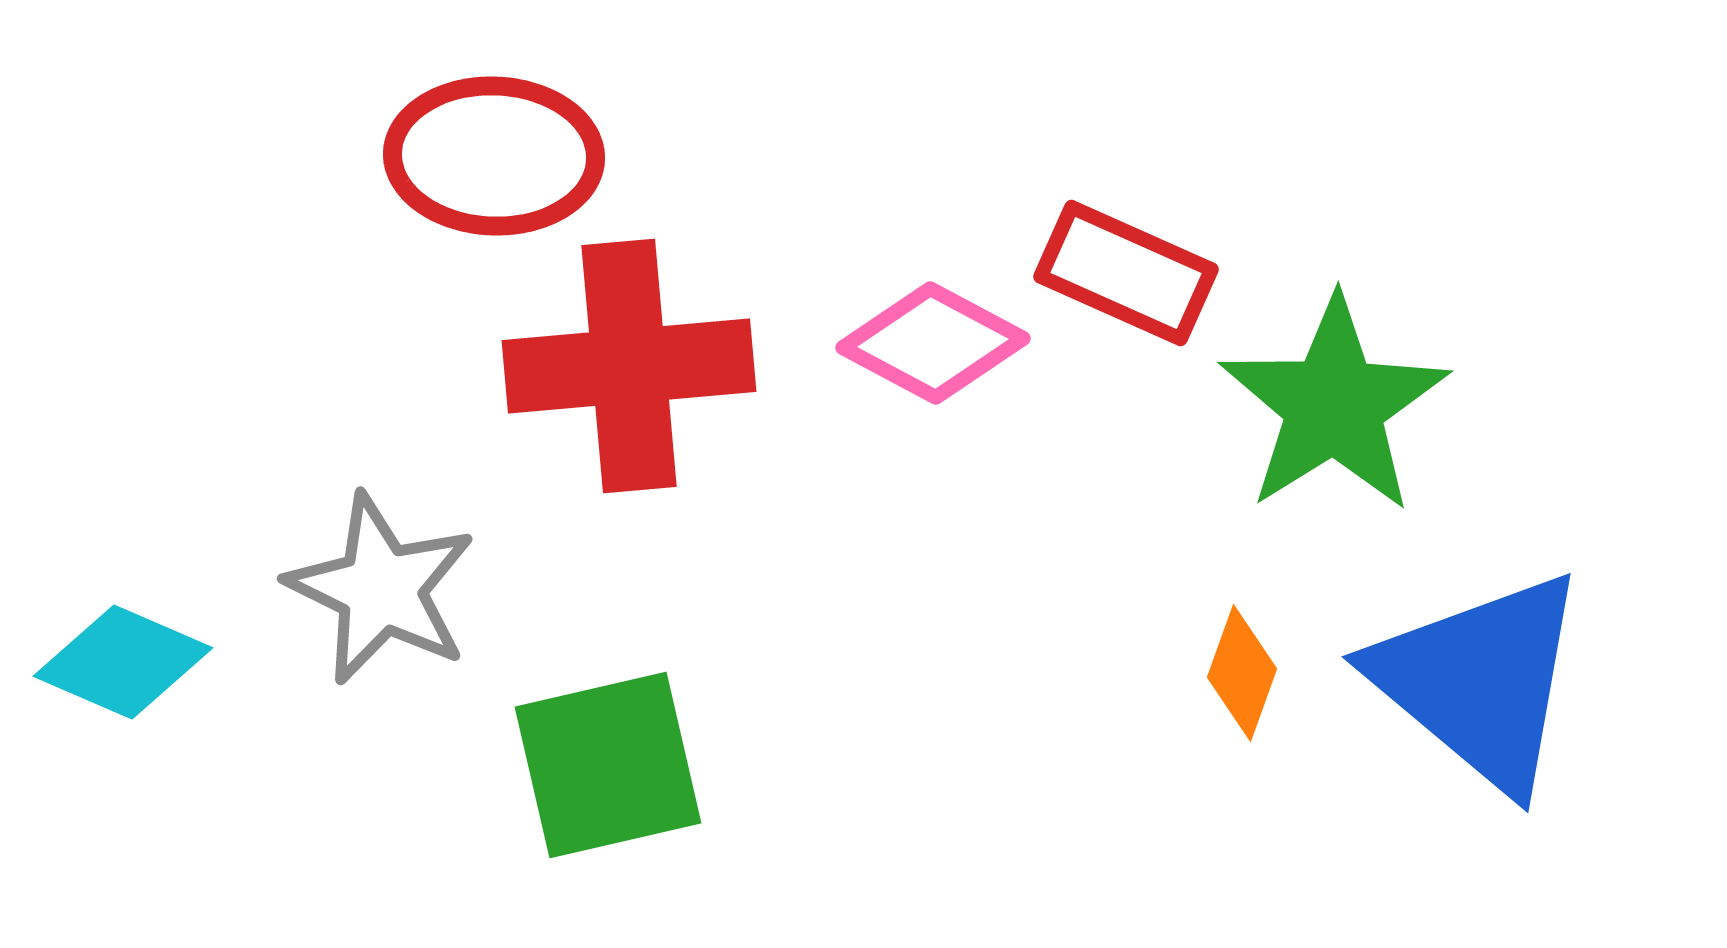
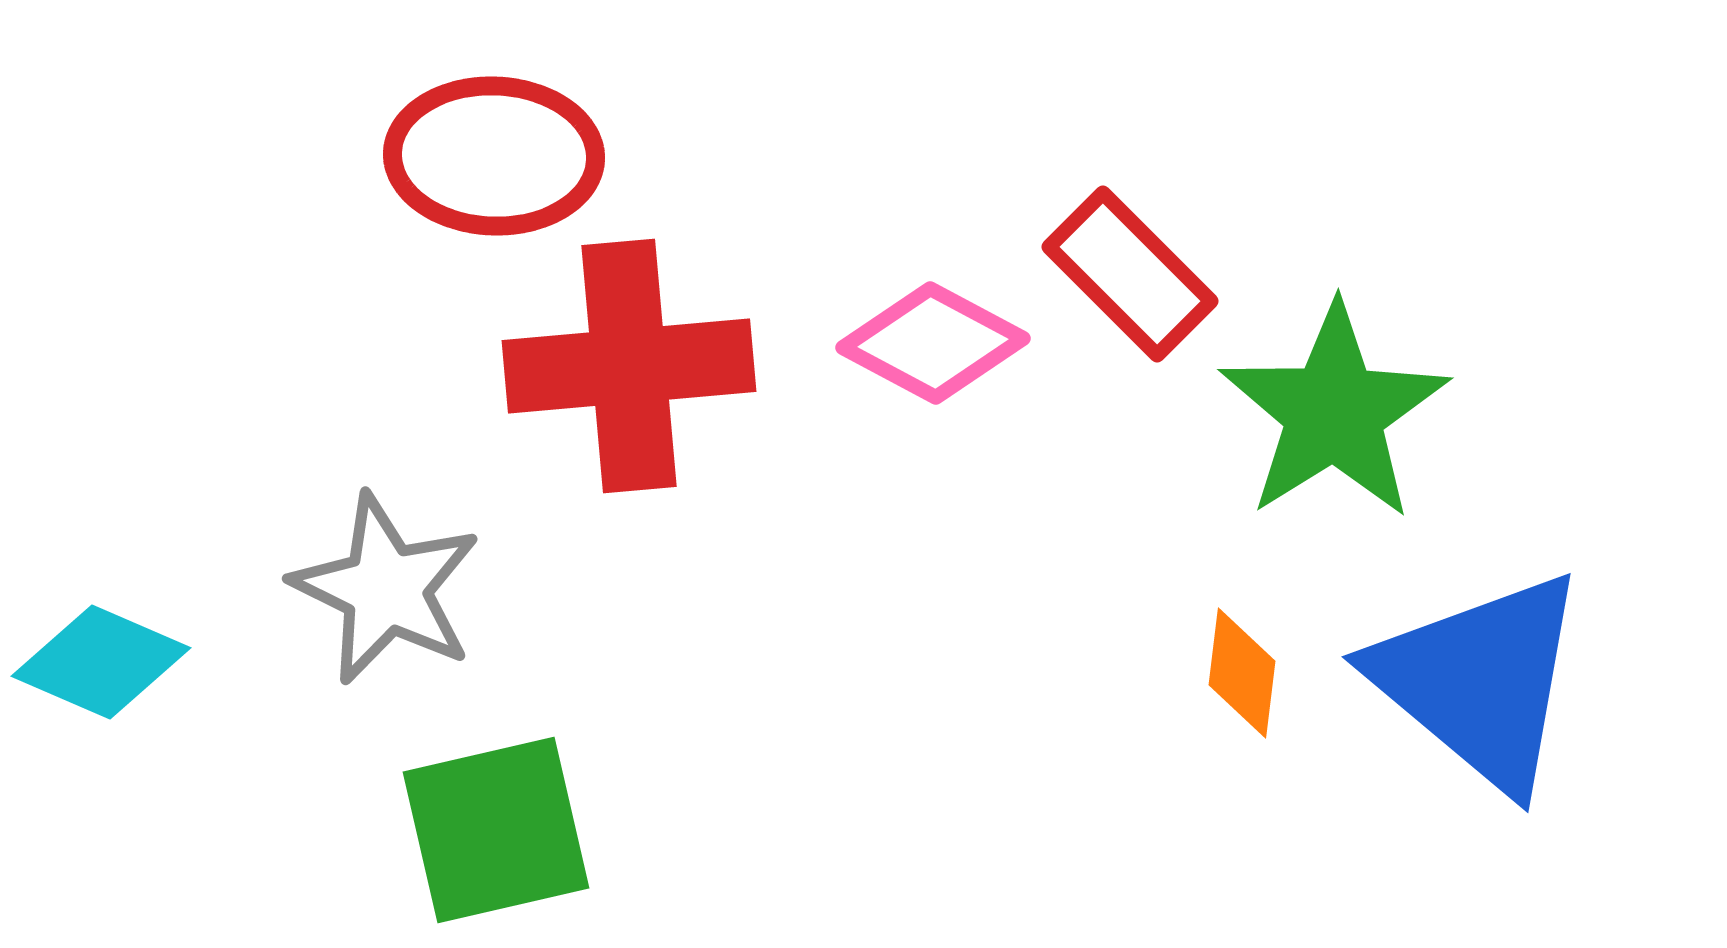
red rectangle: moved 4 px right, 1 px down; rotated 21 degrees clockwise
green star: moved 7 px down
gray star: moved 5 px right
cyan diamond: moved 22 px left
orange diamond: rotated 13 degrees counterclockwise
green square: moved 112 px left, 65 px down
